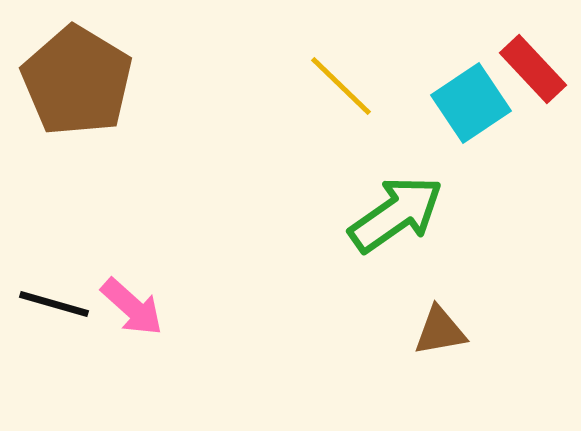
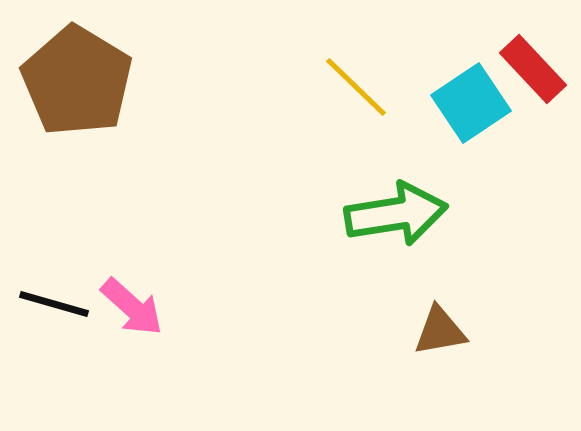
yellow line: moved 15 px right, 1 px down
green arrow: rotated 26 degrees clockwise
